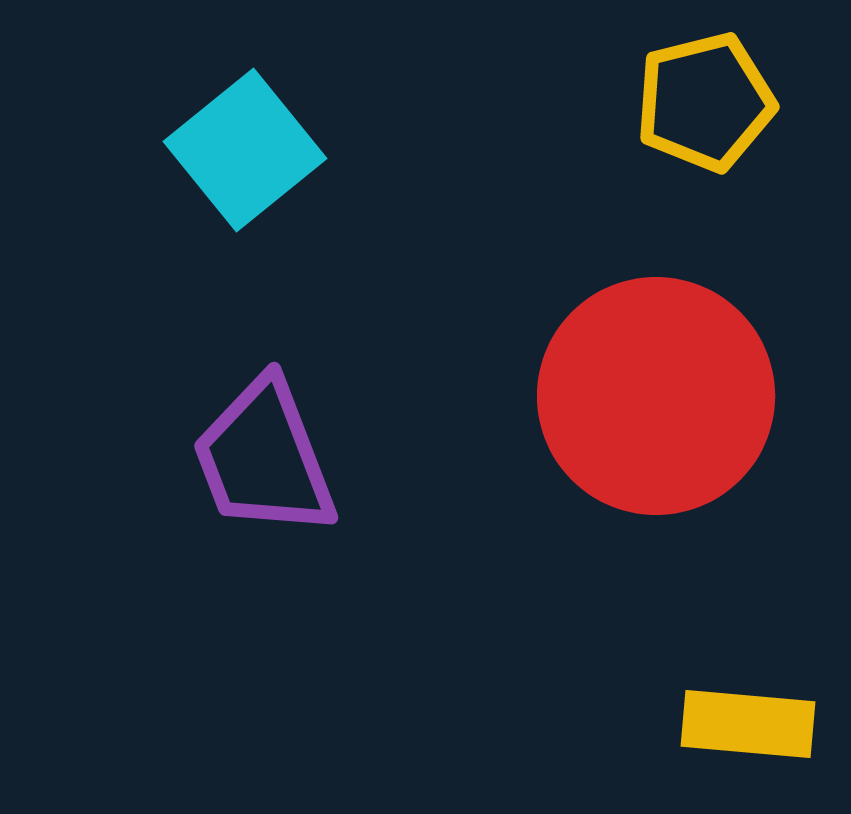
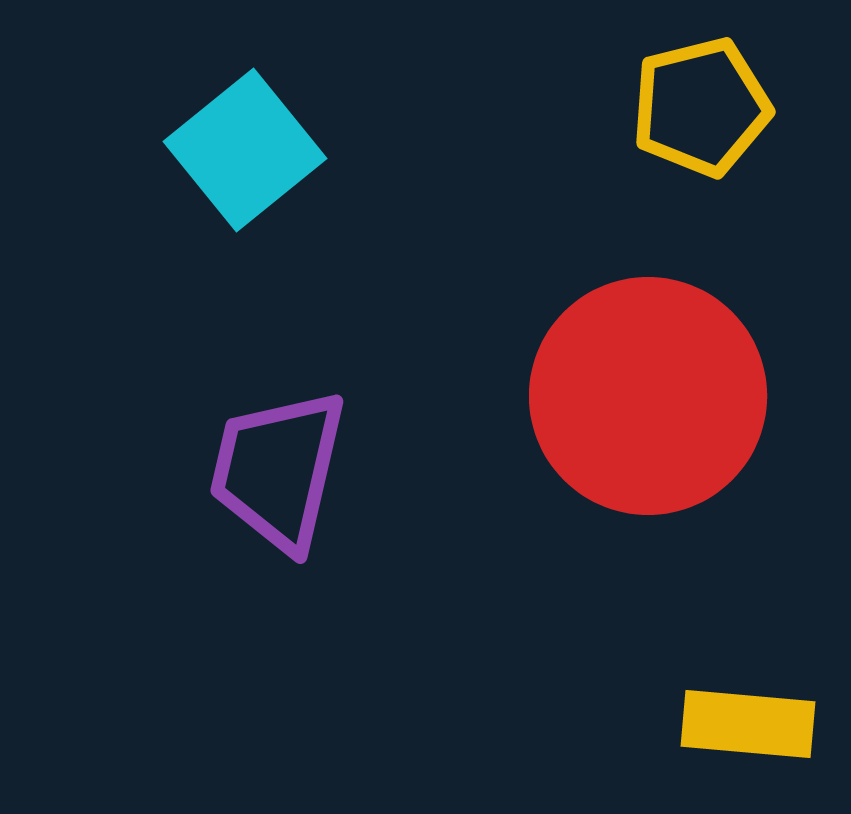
yellow pentagon: moved 4 px left, 5 px down
red circle: moved 8 px left
purple trapezoid: moved 14 px right, 12 px down; rotated 34 degrees clockwise
